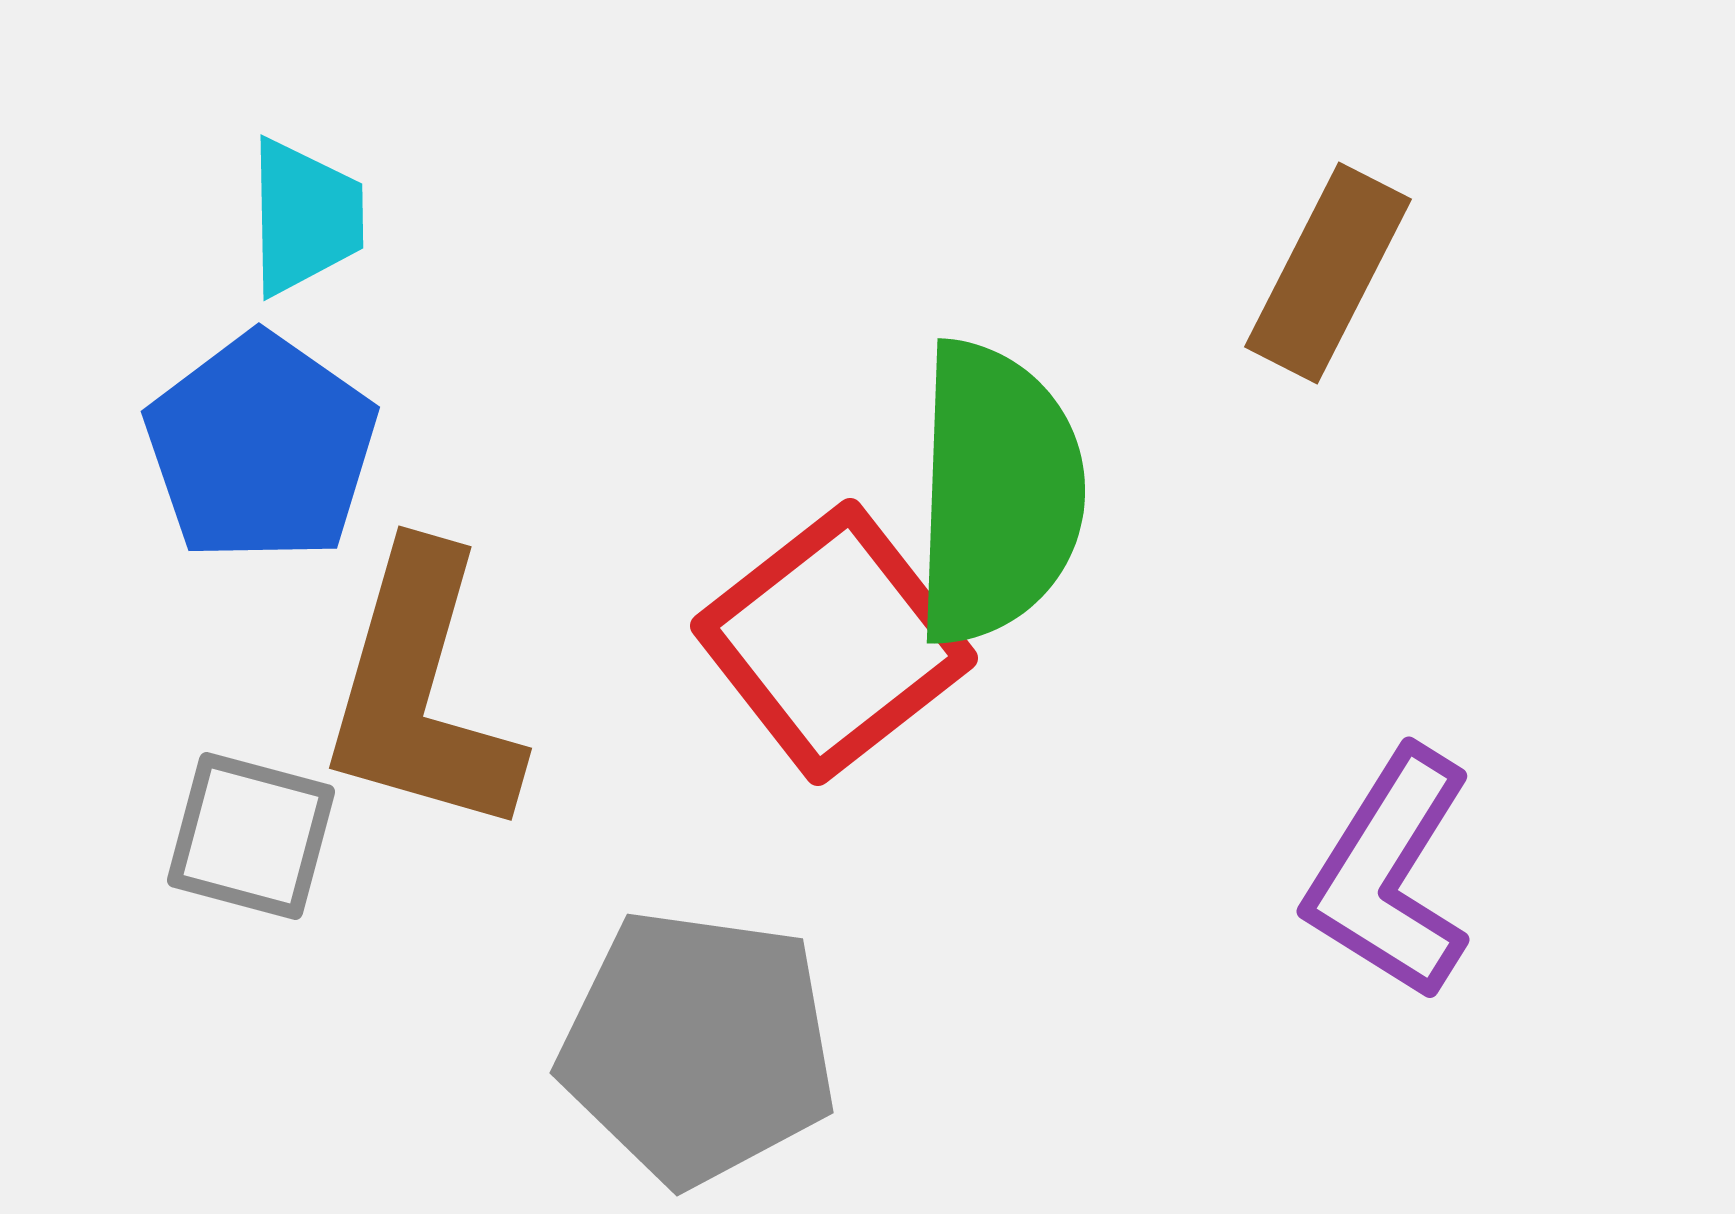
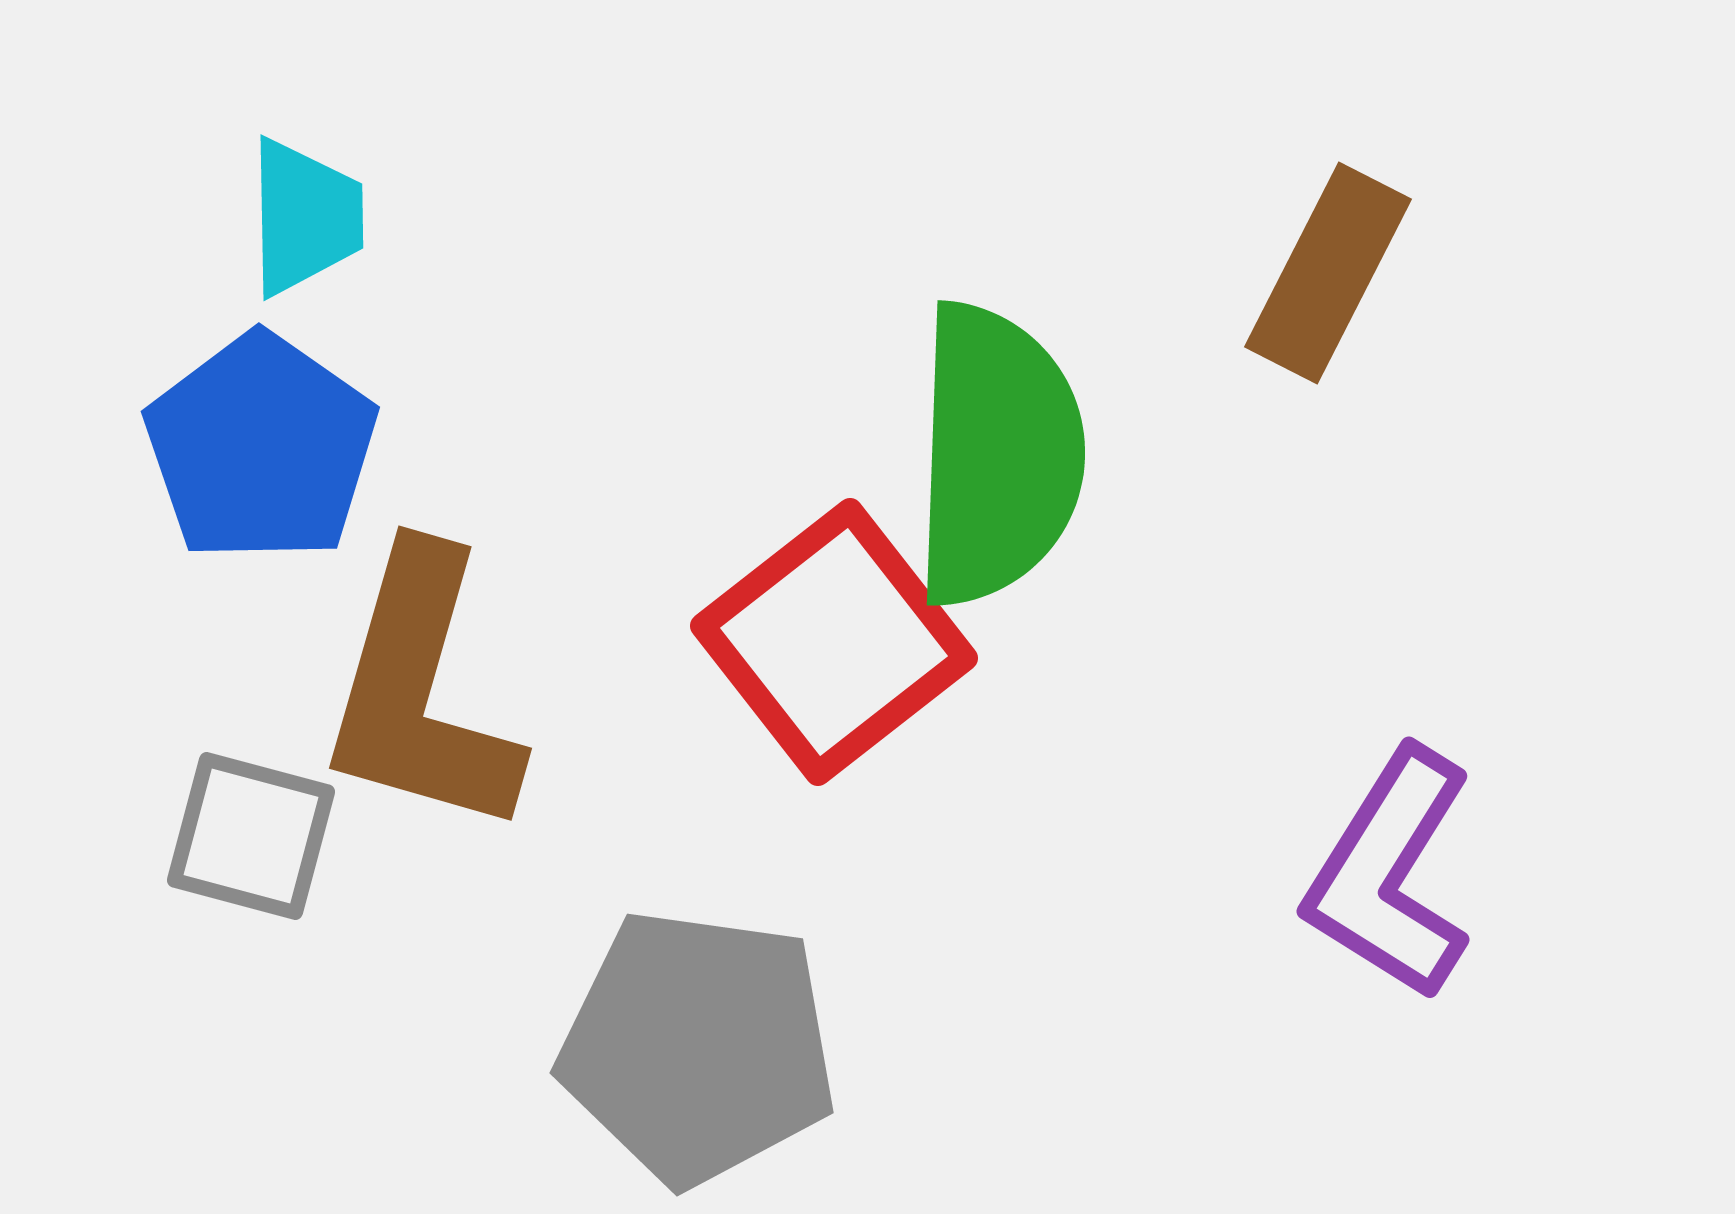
green semicircle: moved 38 px up
